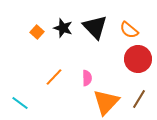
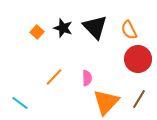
orange semicircle: rotated 24 degrees clockwise
